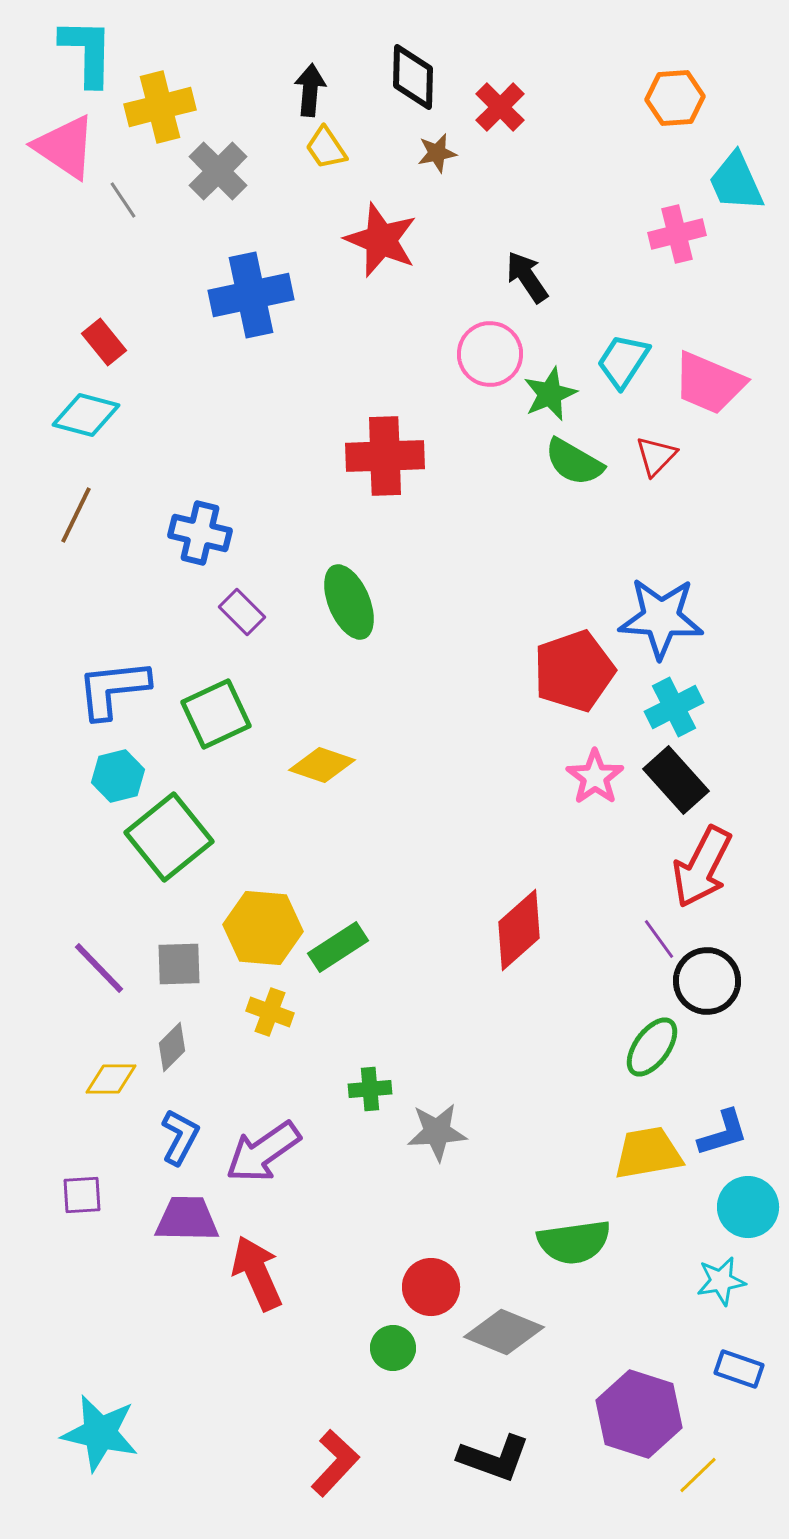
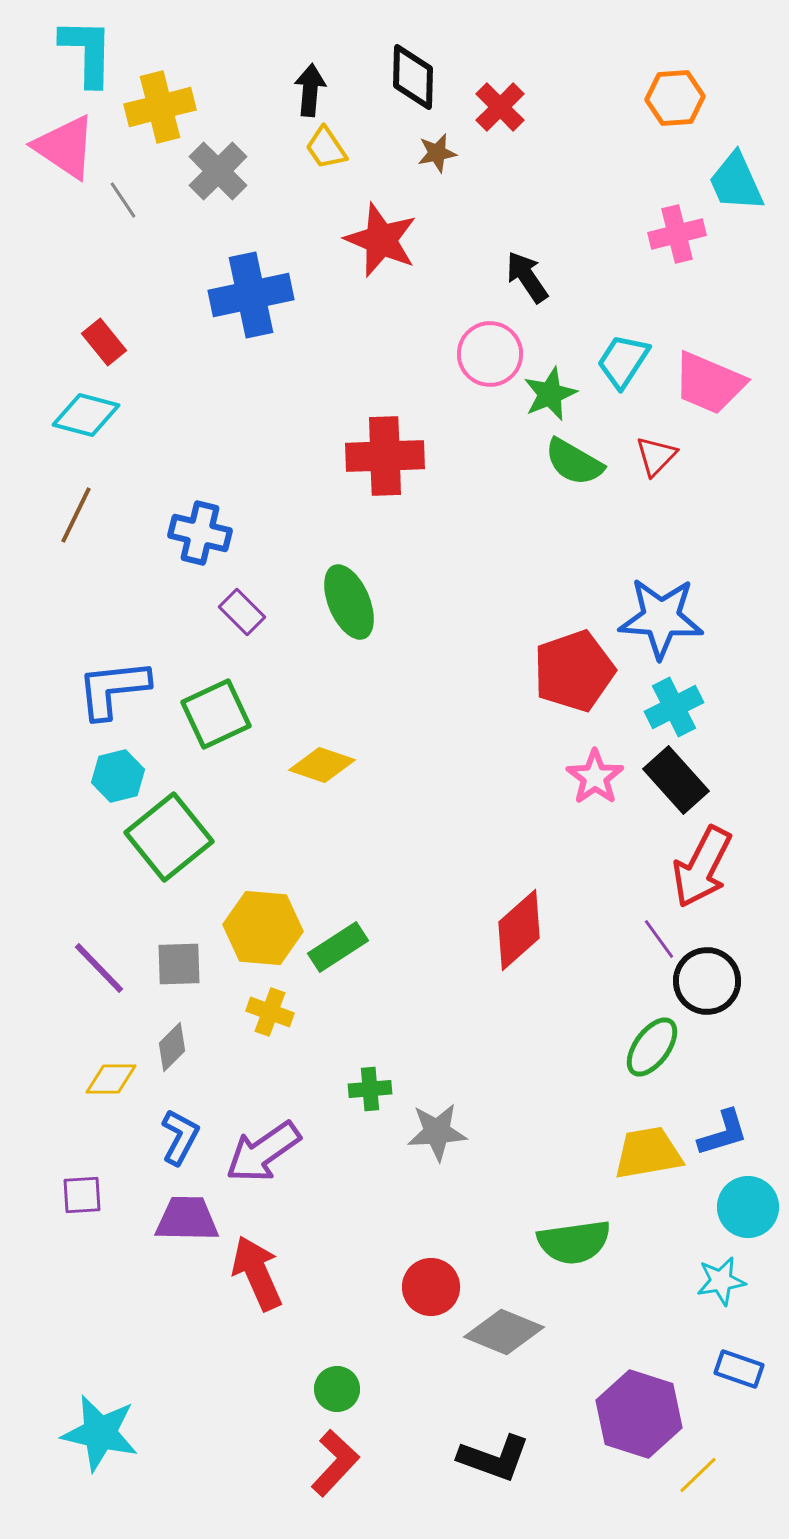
green circle at (393, 1348): moved 56 px left, 41 px down
